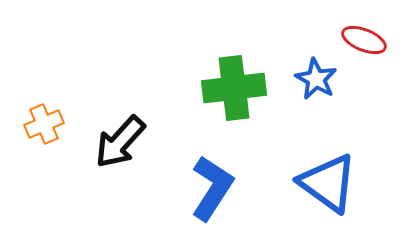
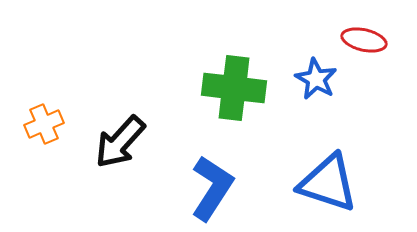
red ellipse: rotated 9 degrees counterclockwise
green cross: rotated 14 degrees clockwise
blue triangle: rotated 18 degrees counterclockwise
